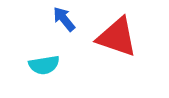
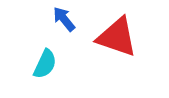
cyan semicircle: moved 1 px right, 1 px up; rotated 56 degrees counterclockwise
